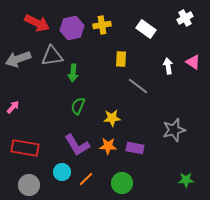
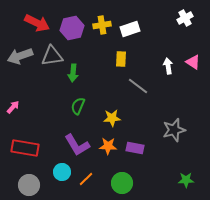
white rectangle: moved 16 px left; rotated 54 degrees counterclockwise
gray arrow: moved 2 px right, 3 px up
